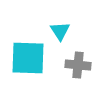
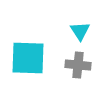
cyan triangle: moved 20 px right
